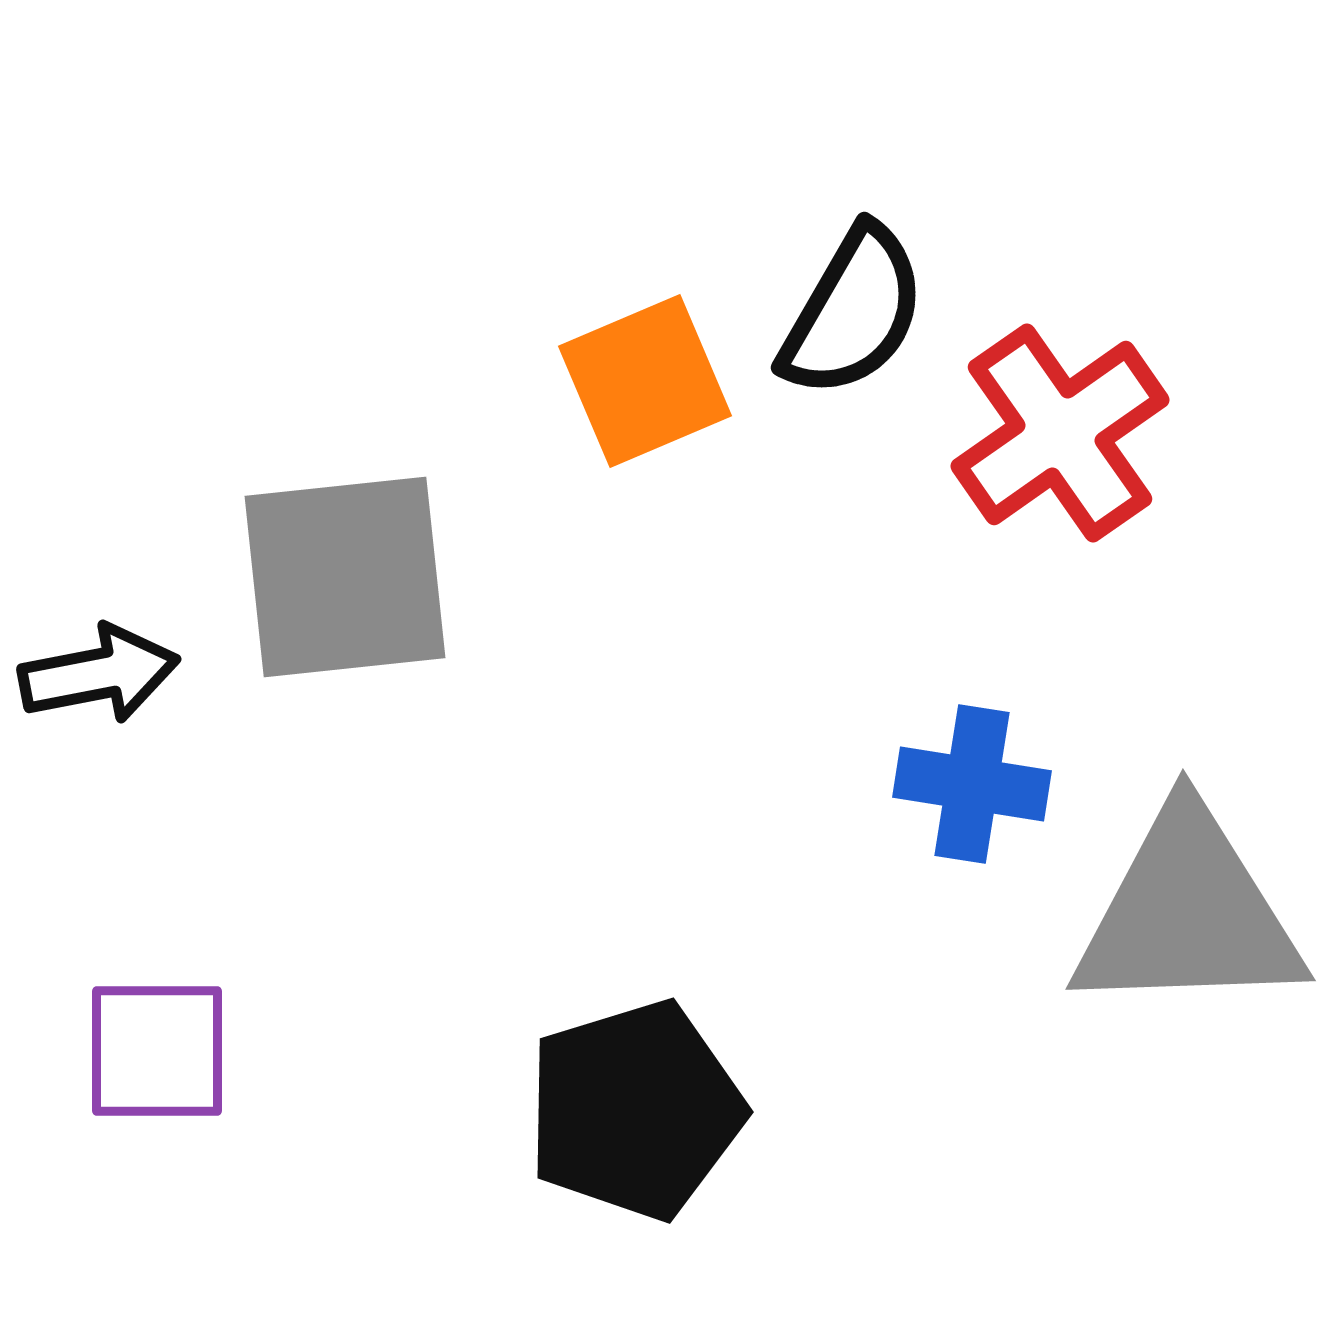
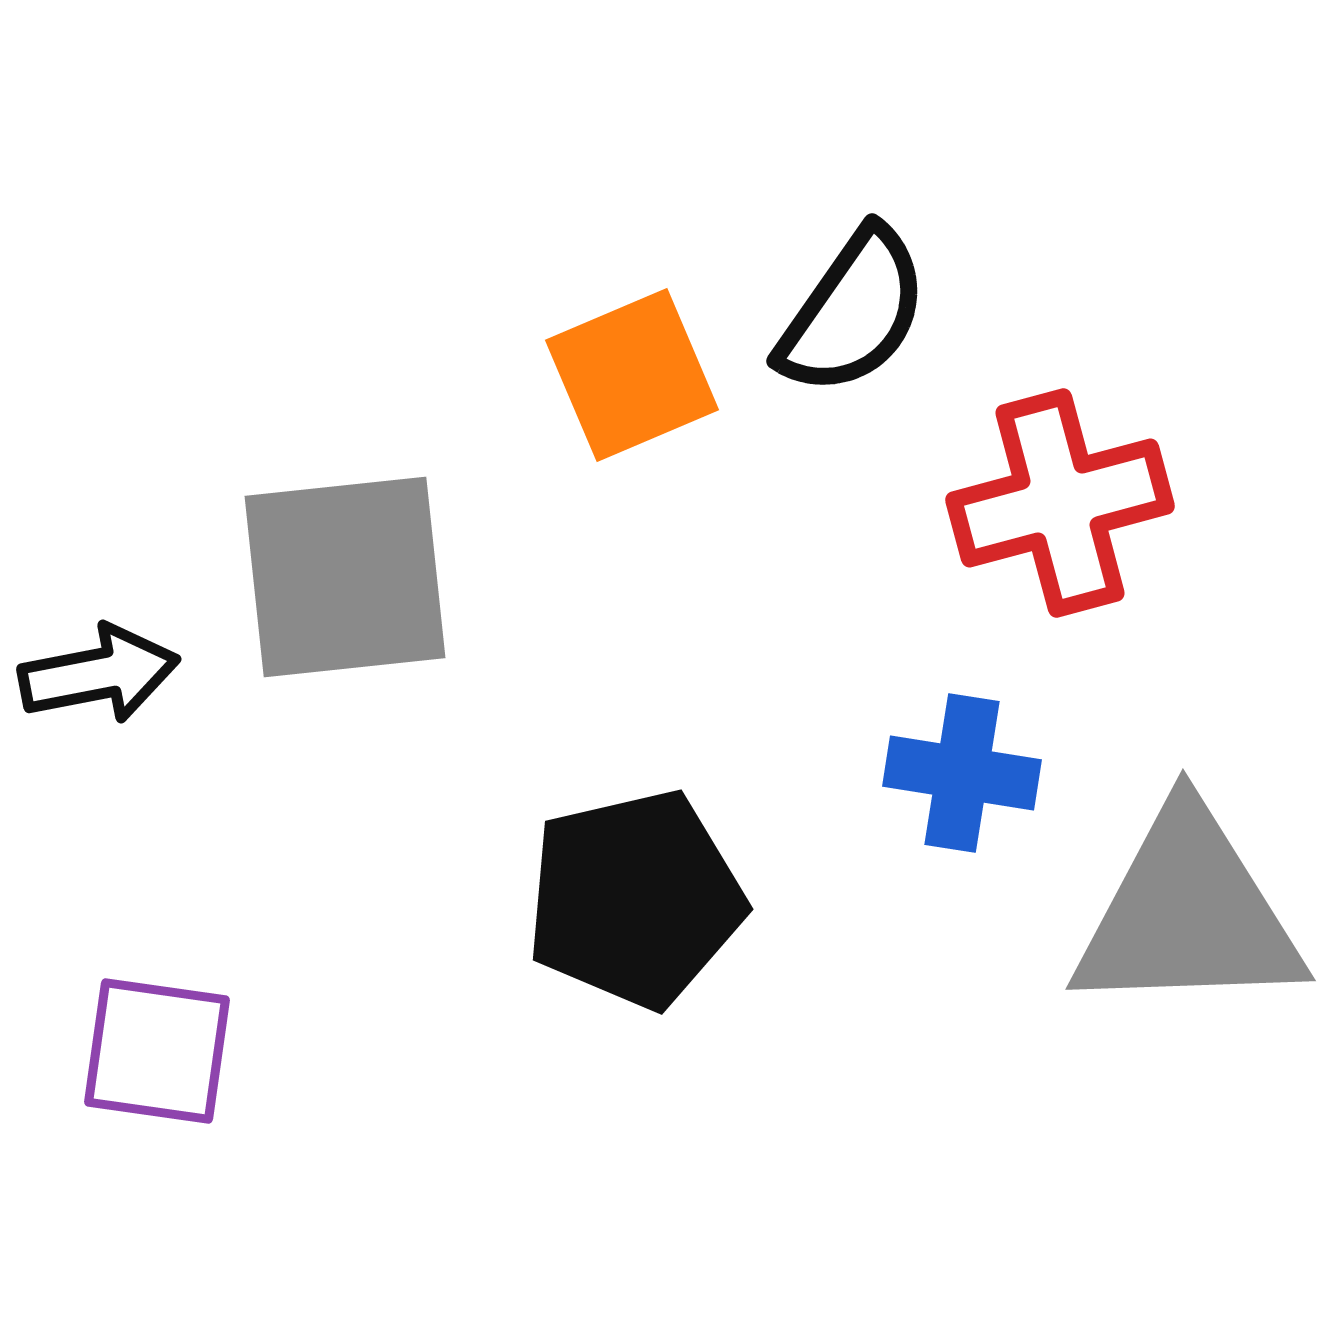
black semicircle: rotated 5 degrees clockwise
orange square: moved 13 px left, 6 px up
red cross: moved 70 px down; rotated 20 degrees clockwise
blue cross: moved 10 px left, 11 px up
purple square: rotated 8 degrees clockwise
black pentagon: moved 211 px up; rotated 4 degrees clockwise
